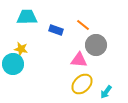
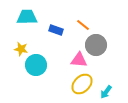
cyan circle: moved 23 px right, 1 px down
